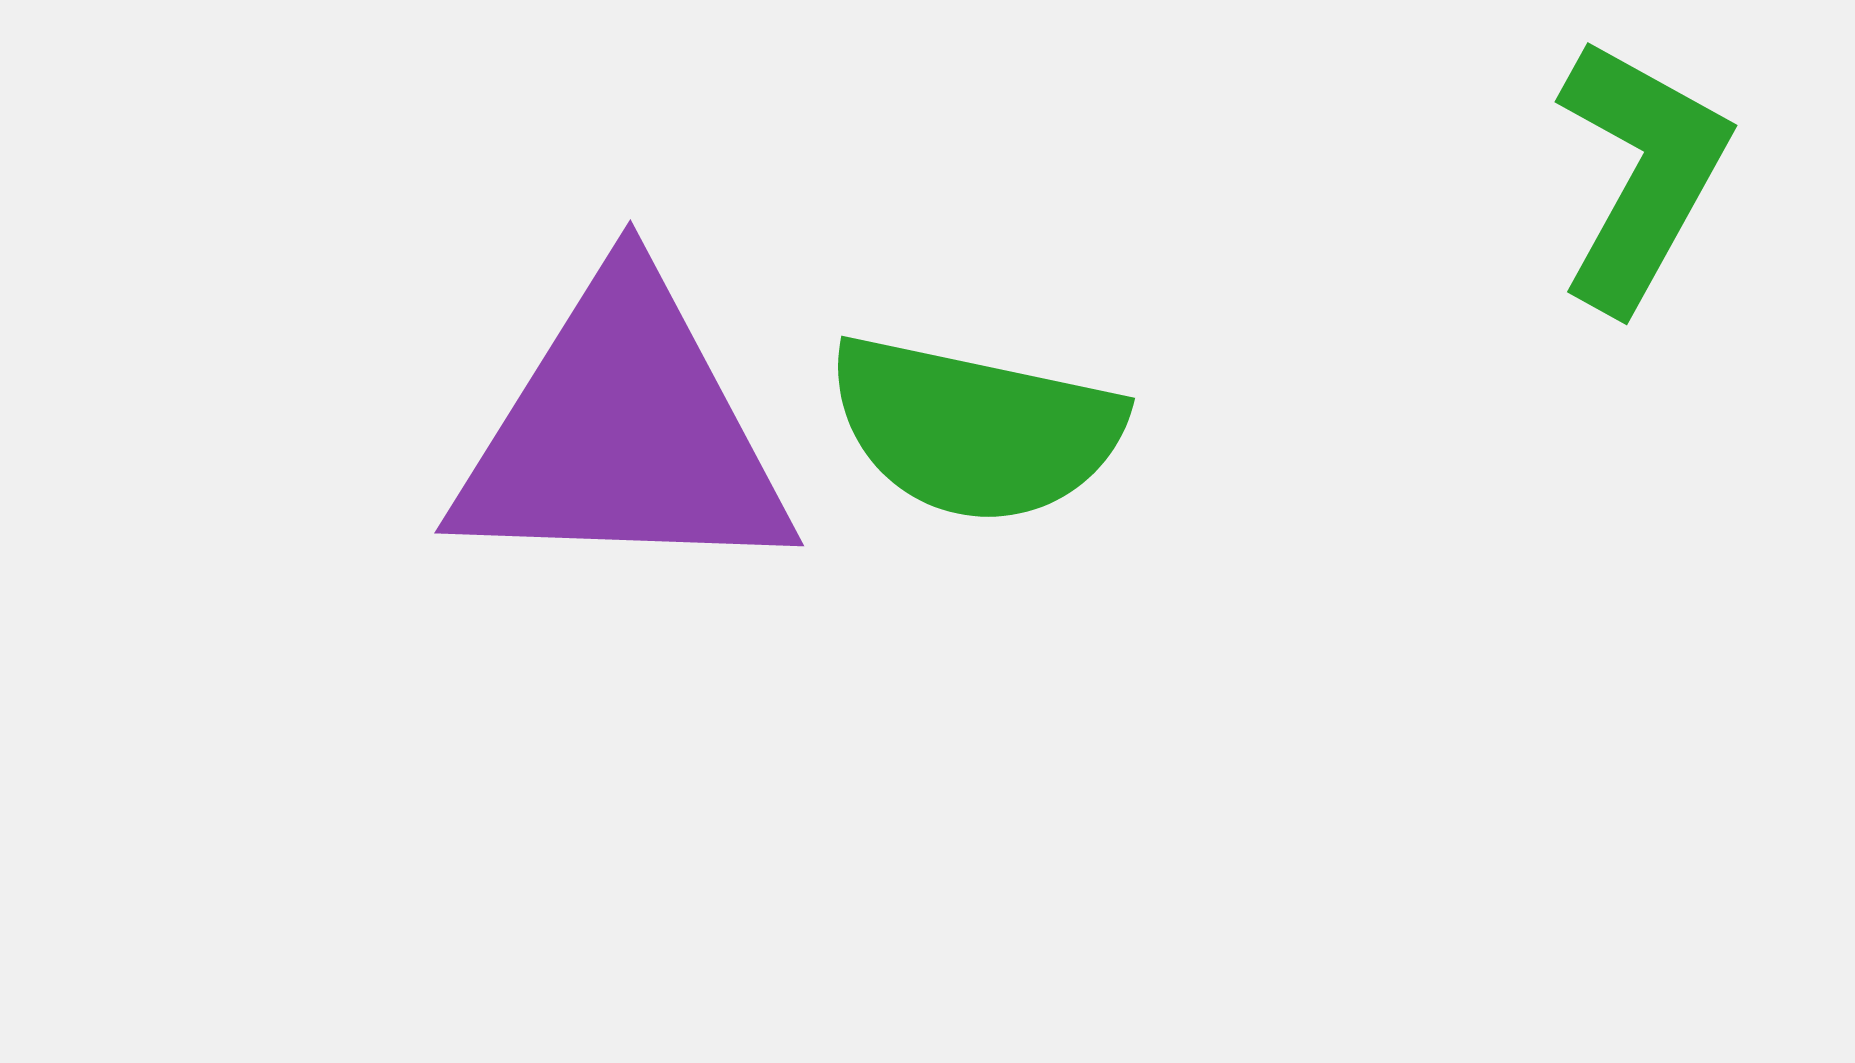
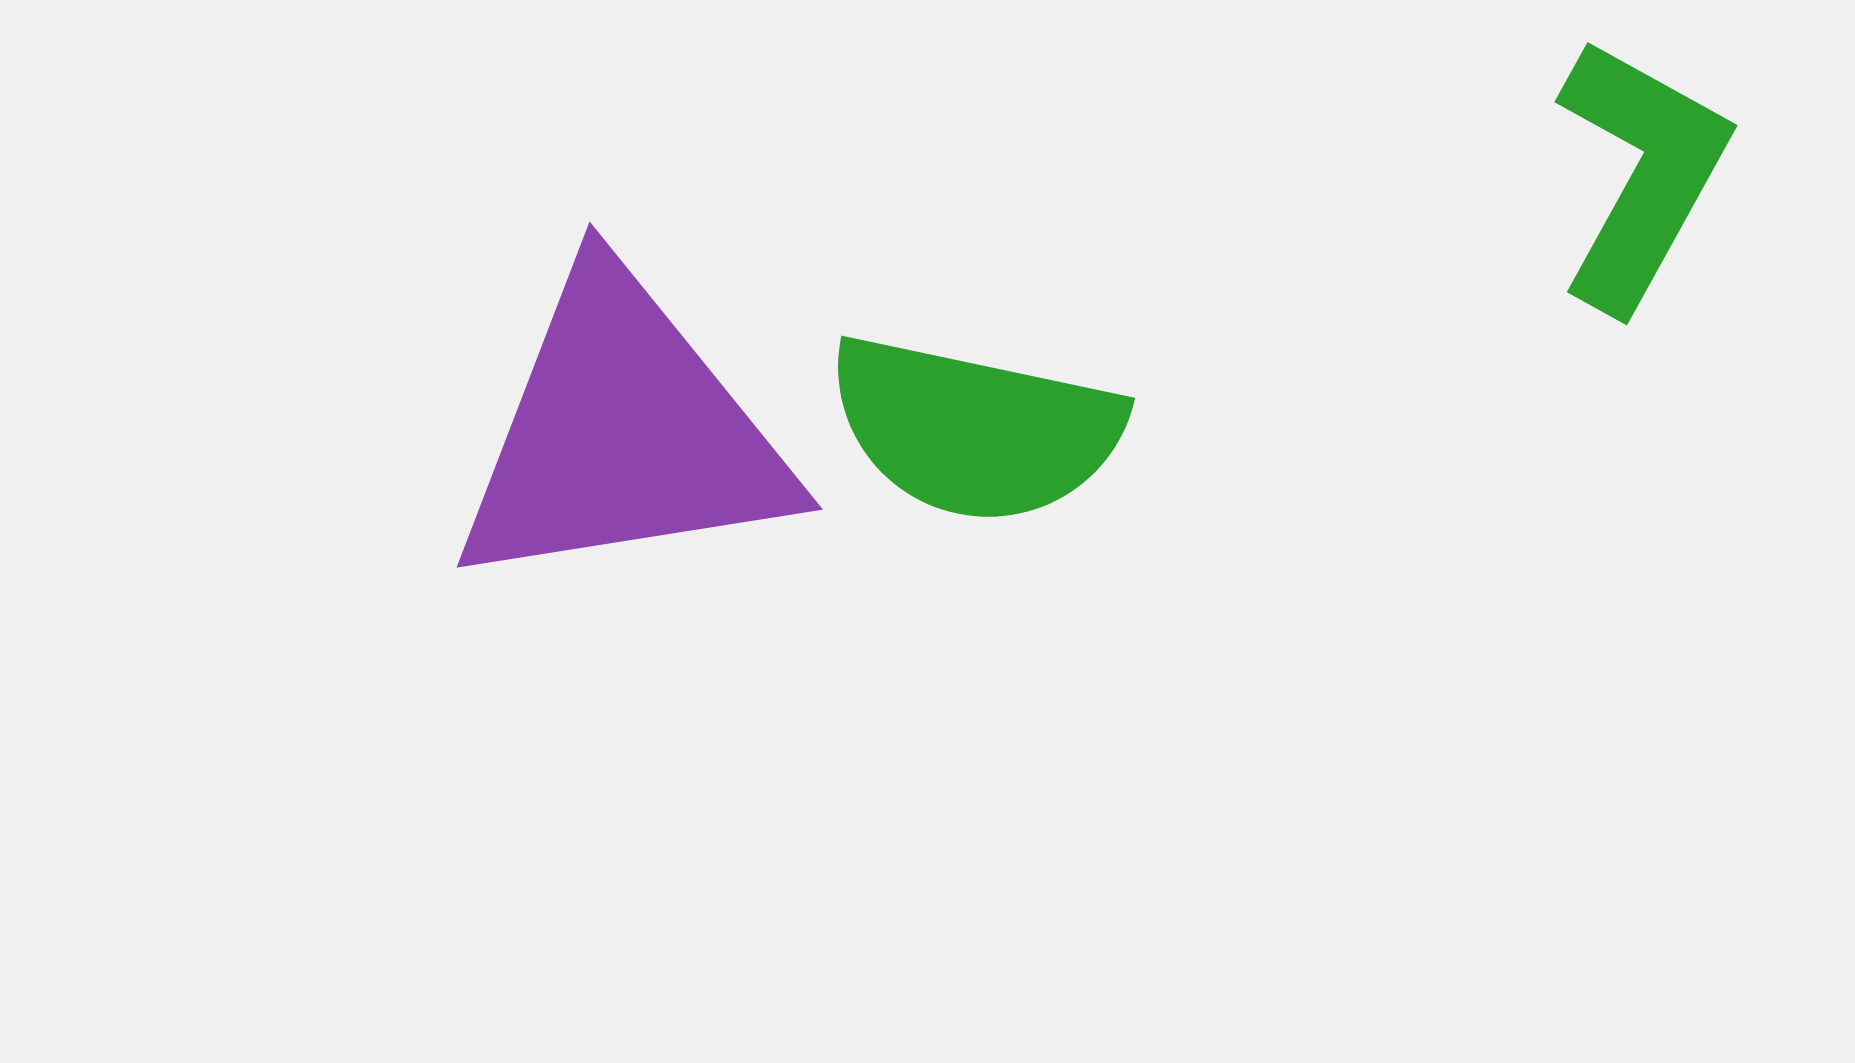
purple triangle: rotated 11 degrees counterclockwise
